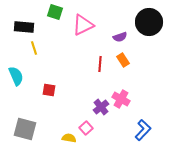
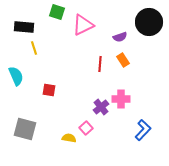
green square: moved 2 px right
pink cross: rotated 30 degrees counterclockwise
